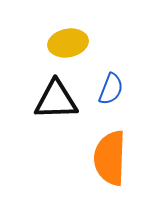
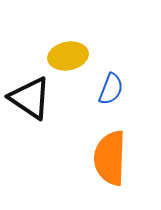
yellow ellipse: moved 13 px down
black triangle: moved 26 px left, 2 px up; rotated 36 degrees clockwise
